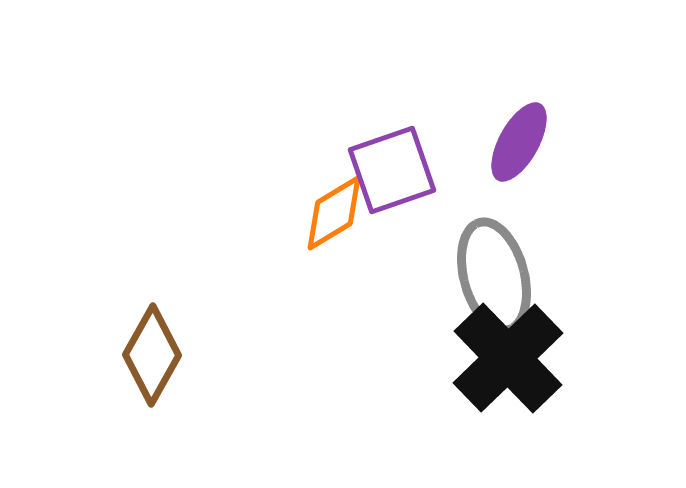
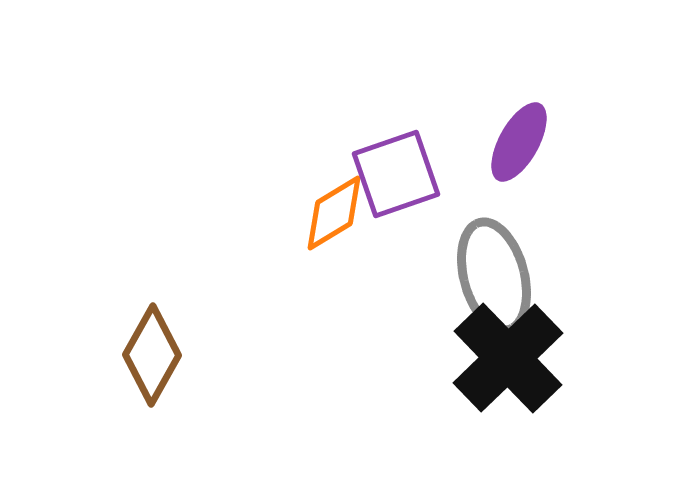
purple square: moved 4 px right, 4 px down
